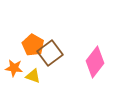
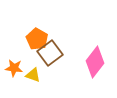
orange pentagon: moved 4 px right, 6 px up
yellow triangle: moved 1 px up
